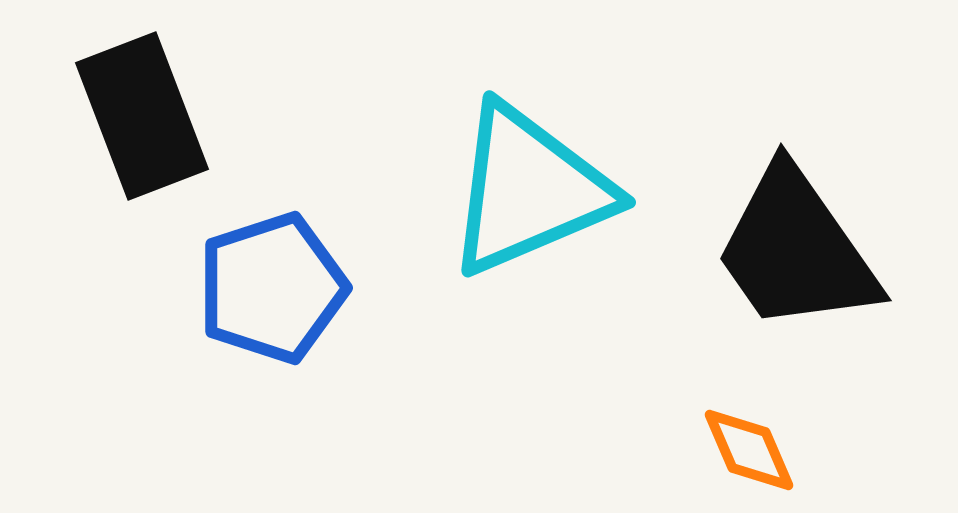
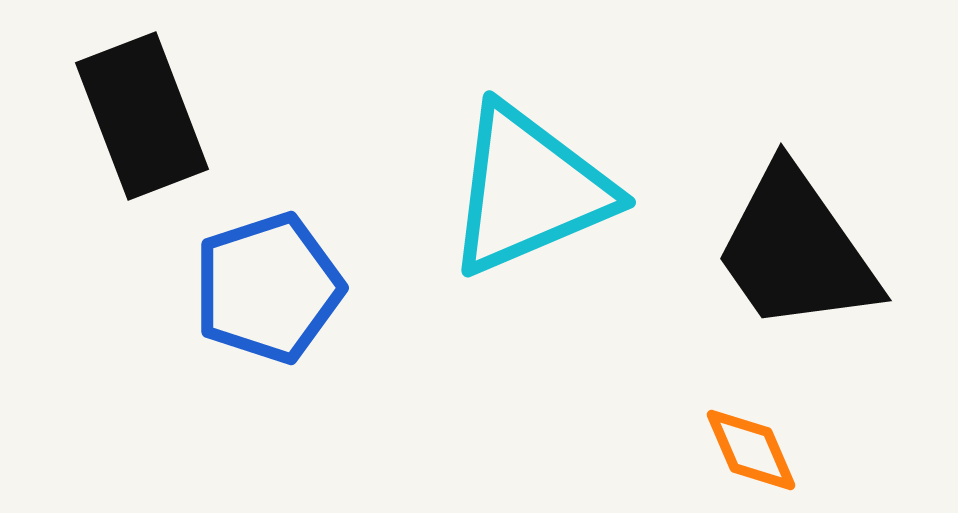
blue pentagon: moved 4 px left
orange diamond: moved 2 px right
